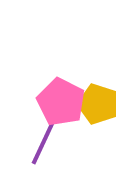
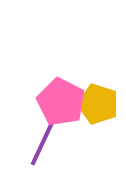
purple line: moved 1 px left, 1 px down
